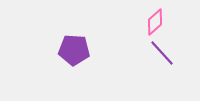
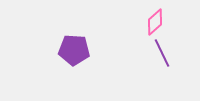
purple line: rotated 16 degrees clockwise
